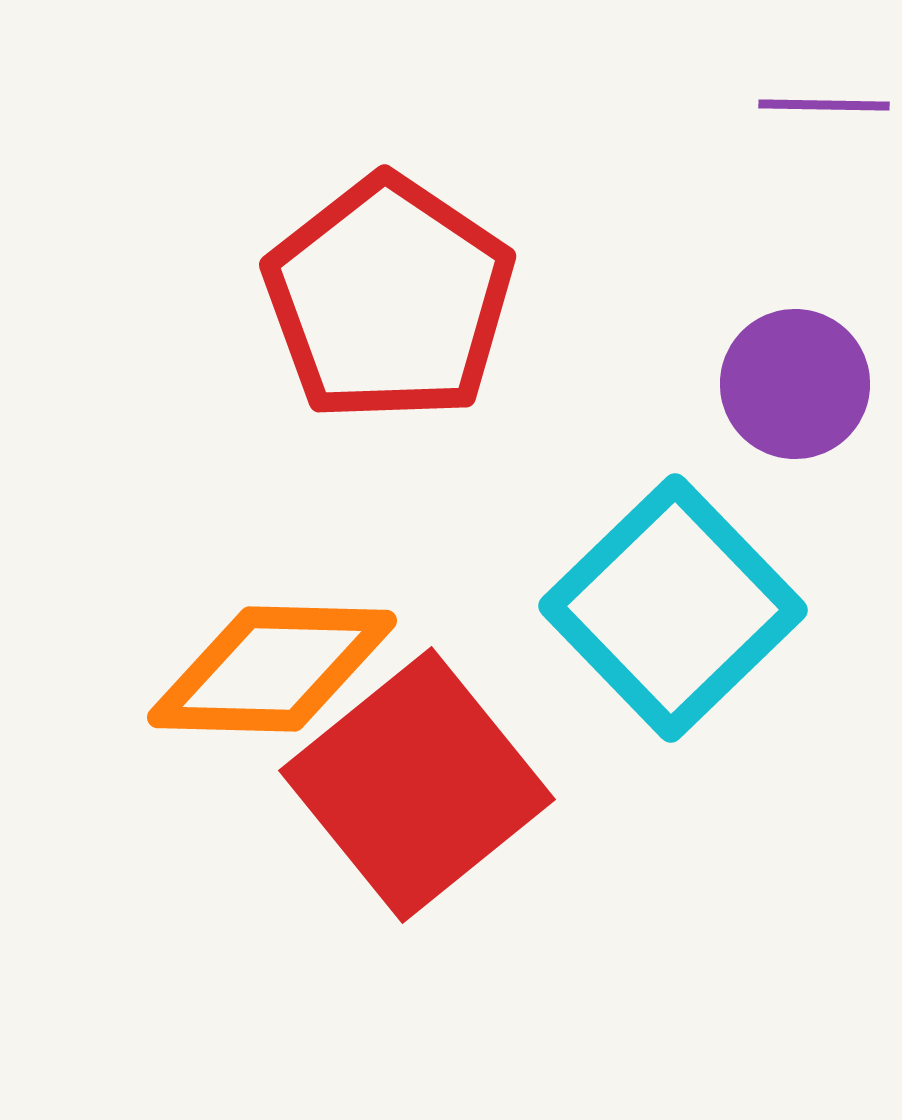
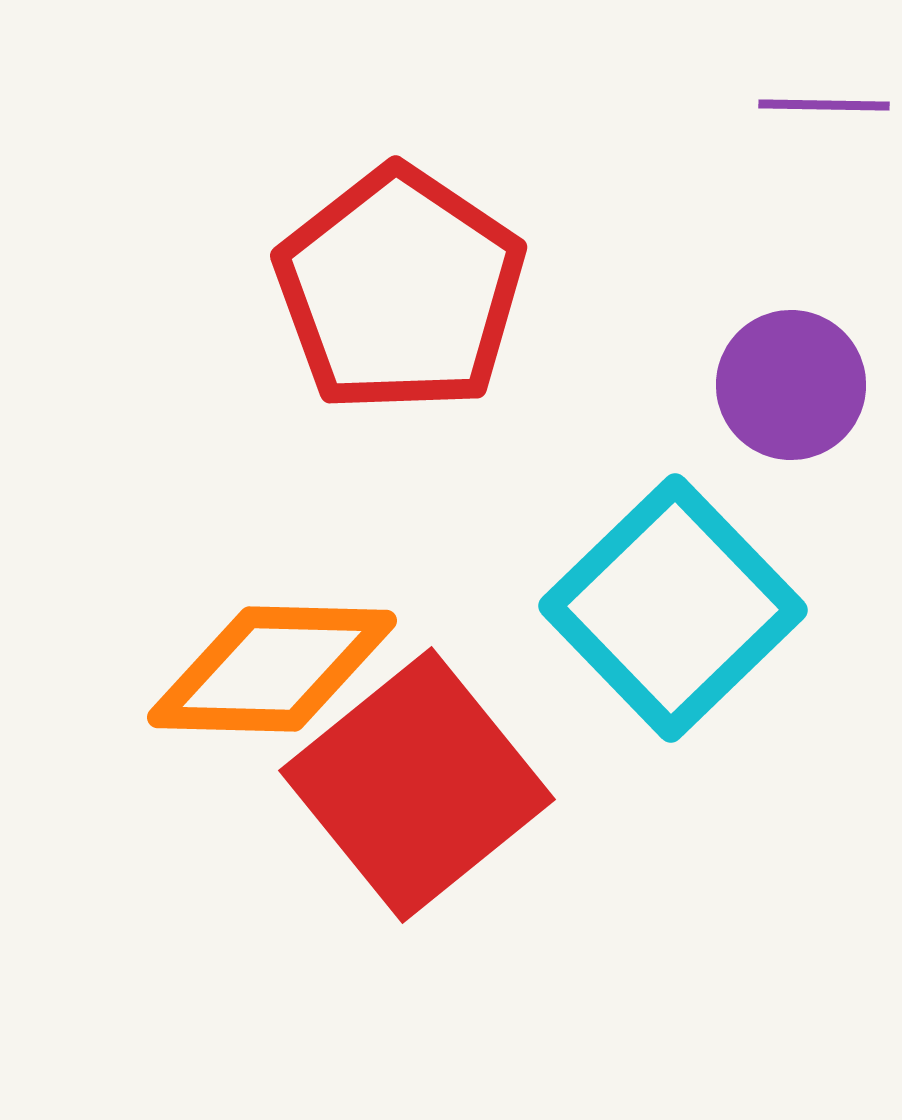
red pentagon: moved 11 px right, 9 px up
purple circle: moved 4 px left, 1 px down
